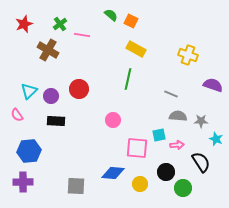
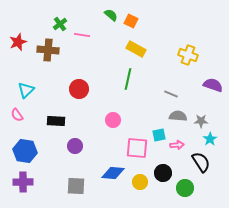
red star: moved 6 px left, 18 px down
brown cross: rotated 25 degrees counterclockwise
cyan triangle: moved 3 px left, 1 px up
purple circle: moved 24 px right, 50 px down
cyan star: moved 6 px left; rotated 16 degrees clockwise
blue hexagon: moved 4 px left; rotated 15 degrees clockwise
black circle: moved 3 px left, 1 px down
yellow circle: moved 2 px up
green circle: moved 2 px right
